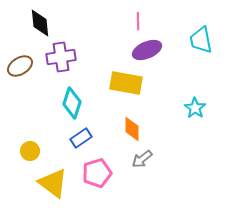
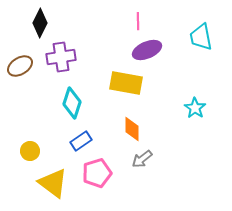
black diamond: rotated 32 degrees clockwise
cyan trapezoid: moved 3 px up
blue rectangle: moved 3 px down
